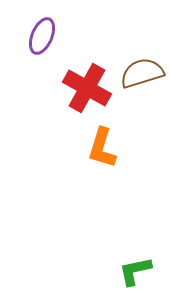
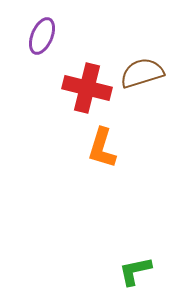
red cross: rotated 15 degrees counterclockwise
